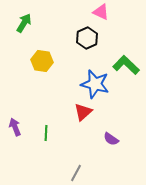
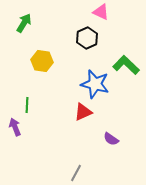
red triangle: rotated 18 degrees clockwise
green line: moved 19 px left, 28 px up
